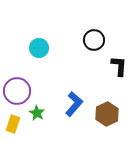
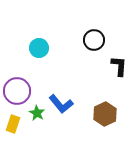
blue L-shape: moved 13 px left; rotated 100 degrees clockwise
brown hexagon: moved 2 px left
